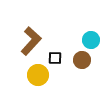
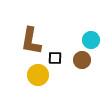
brown L-shape: rotated 148 degrees clockwise
